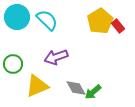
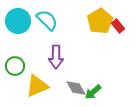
cyan circle: moved 1 px right, 4 px down
purple arrow: rotated 70 degrees counterclockwise
green circle: moved 2 px right, 2 px down
